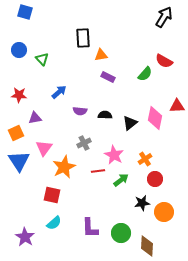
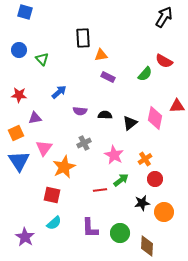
red line: moved 2 px right, 19 px down
green circle: moved 1 px left
